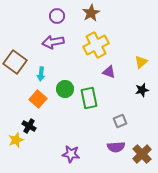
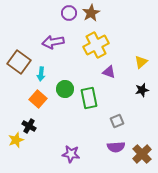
purple circle: moved 12 px right, 3 px up
brown square: moved 4 px right
gray square: moved 3 px left
